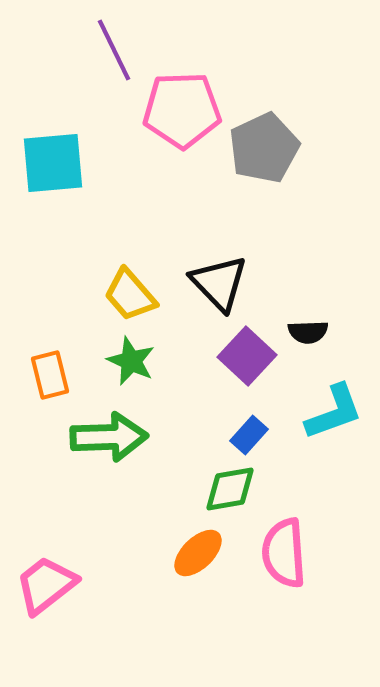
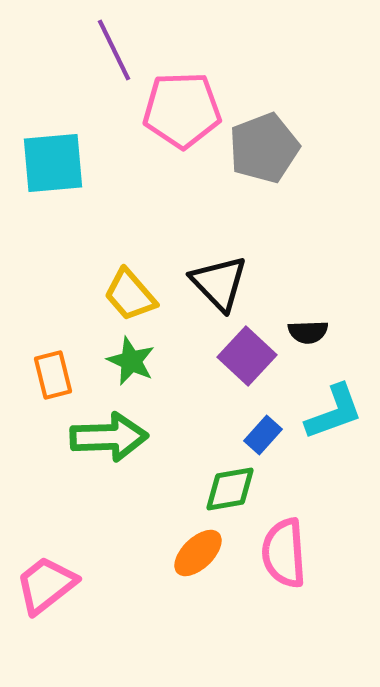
gray pentagon: rotated 4 degrees clockwise
orange rectangle: moved 3 px right
blue rectangle: moved 14 px right
